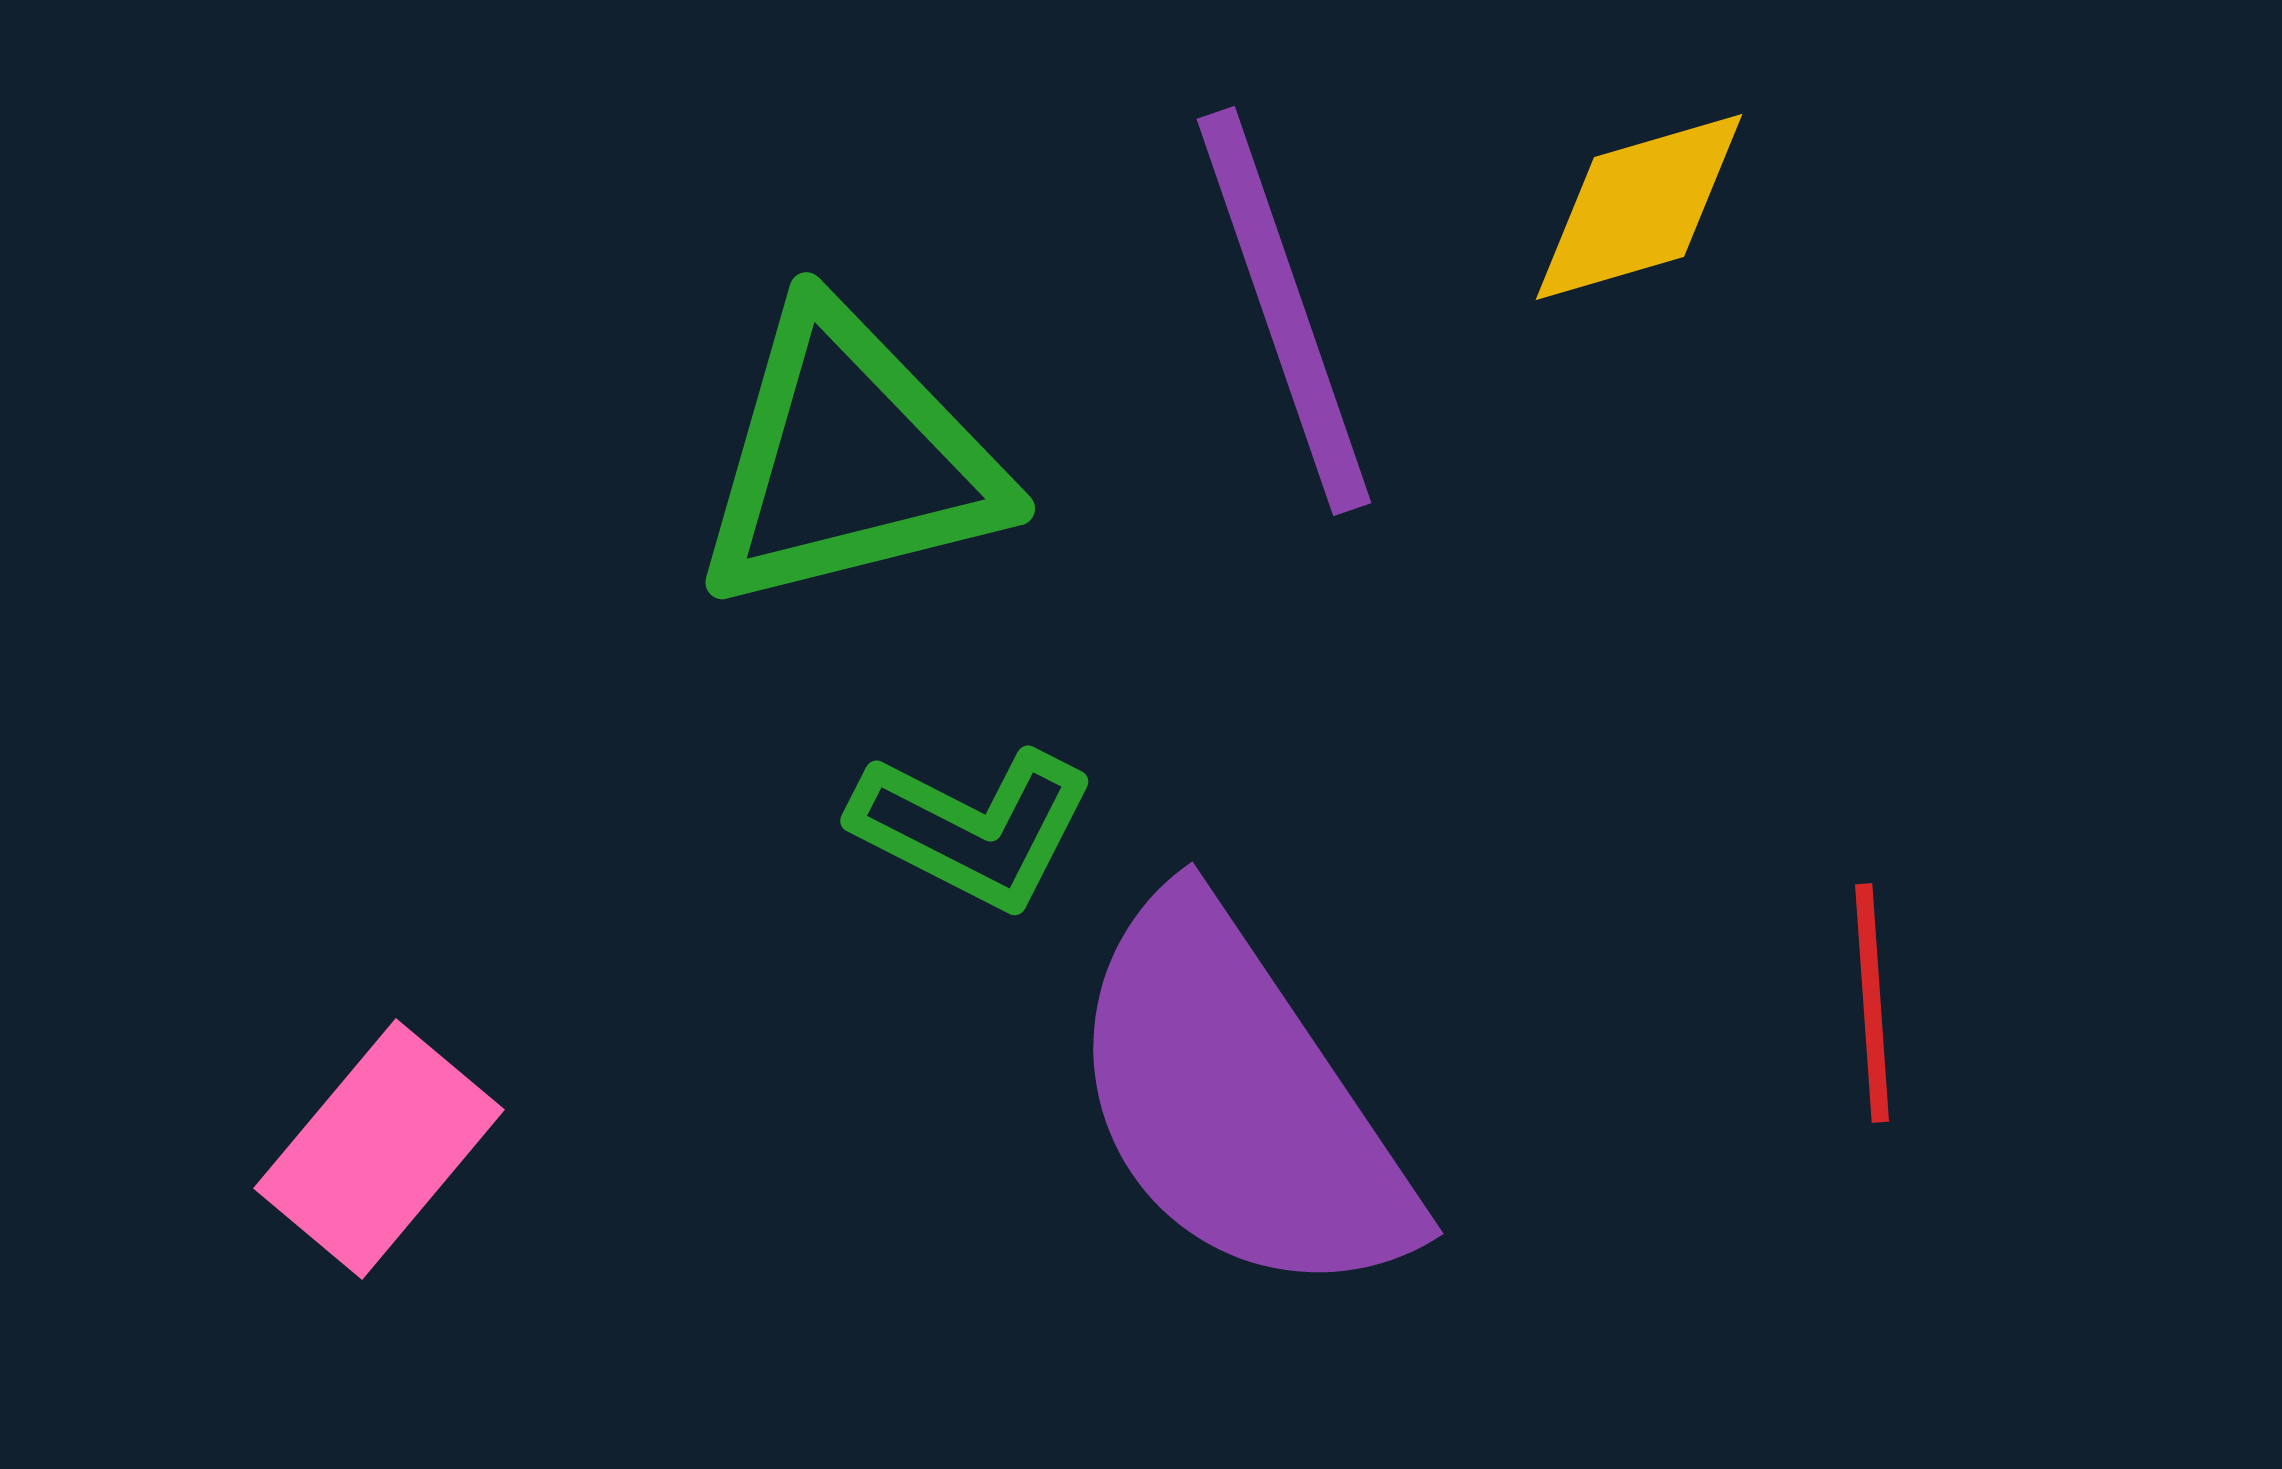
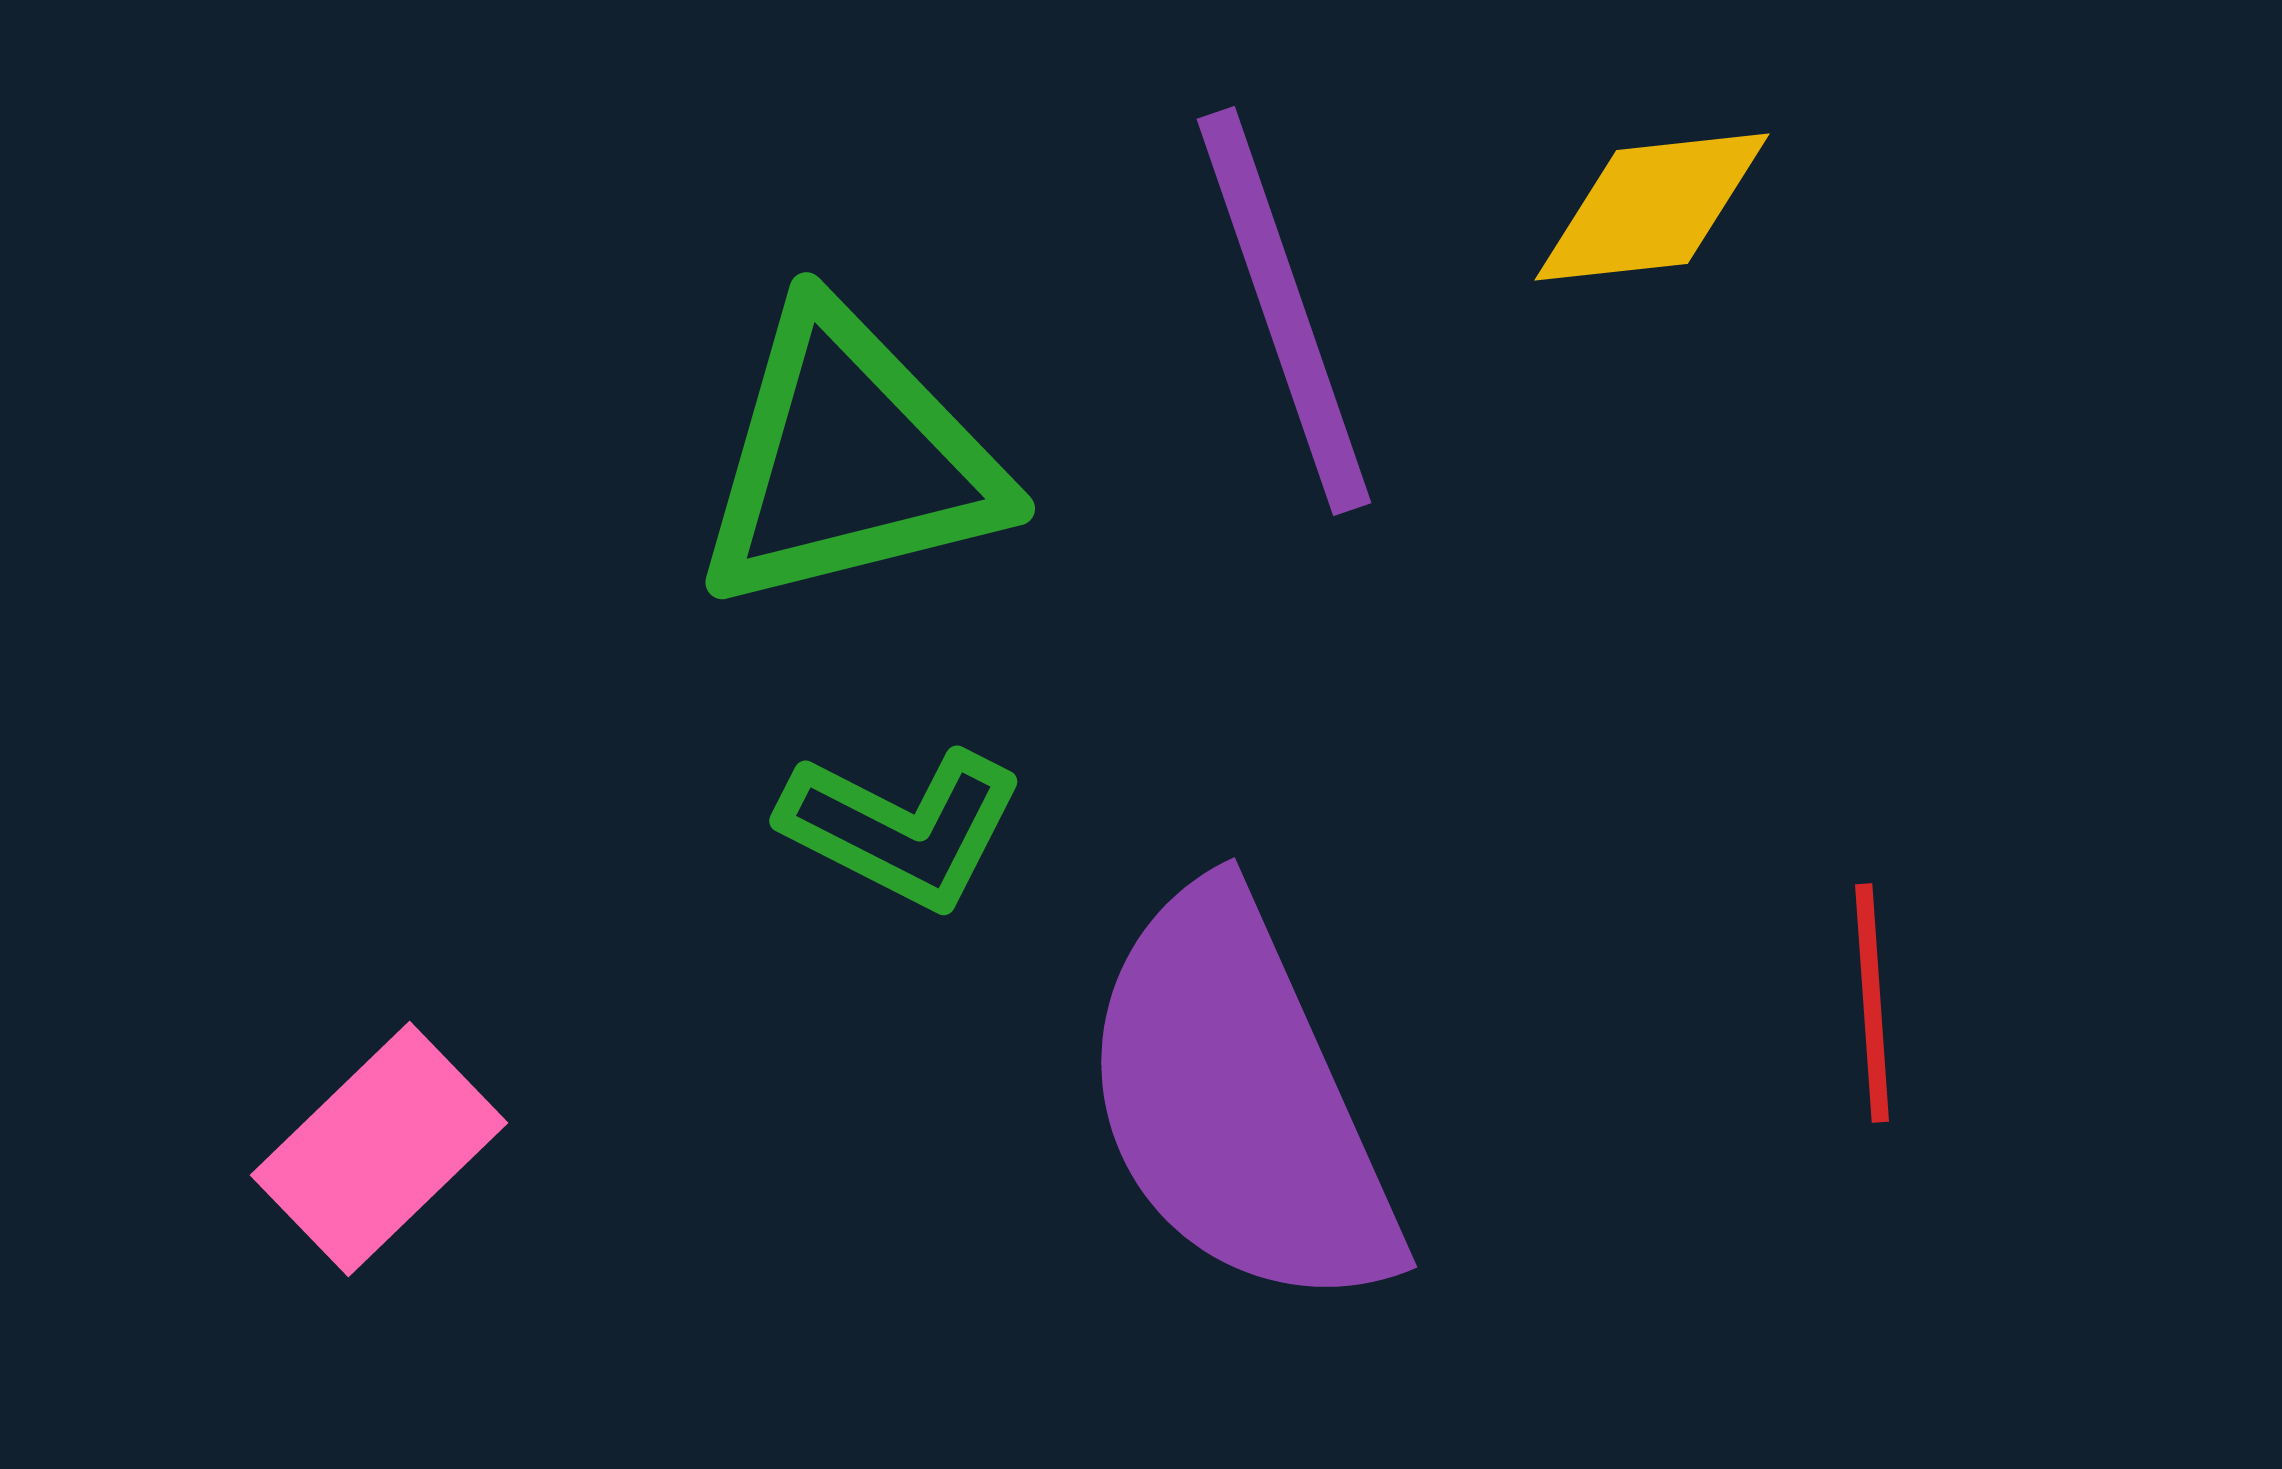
yellow diamond: moved 13 px right; rotated 10 degrees clockwise
green L-shape: moved 71 px left
purple semicircle: rotated 10 degrees clockwise
pink rectangle: rotated 6 degrees clockwise
